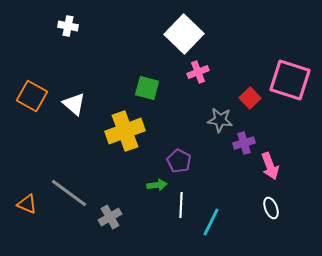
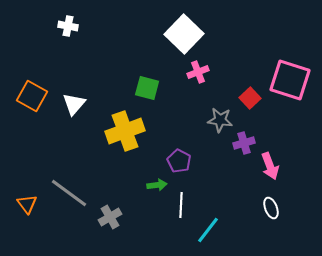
white triangle: rotated 30 degrees clockwise
orange triangle: rotated 30 degrees clockwise
cyan line: moved 3 px left, 8 px down; rotated 12 degrees clockwise
